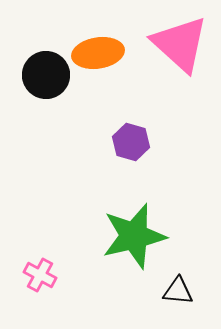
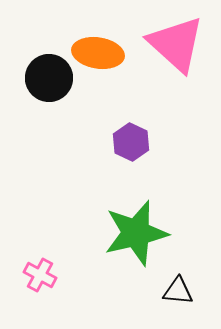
pink triangle: moved 4 px left
orange ellipse: rotated 18 degrees clockwise
black circle: moved 3 px right, 3 px down
purple hexagon: rotated 9 degrees clockwise
green star: moved 2 px right, 3 px up
